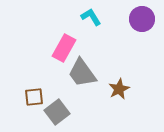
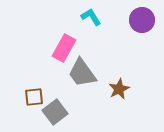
purple circle: moved 1 px down
gray square: moved 2 px left
